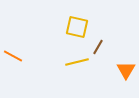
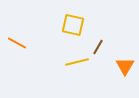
yellow square: moved 4 px left, 2 px up
orange line: moved 4 px right, 13 px up
orange triangle: moved 1 px left, 4 px up
